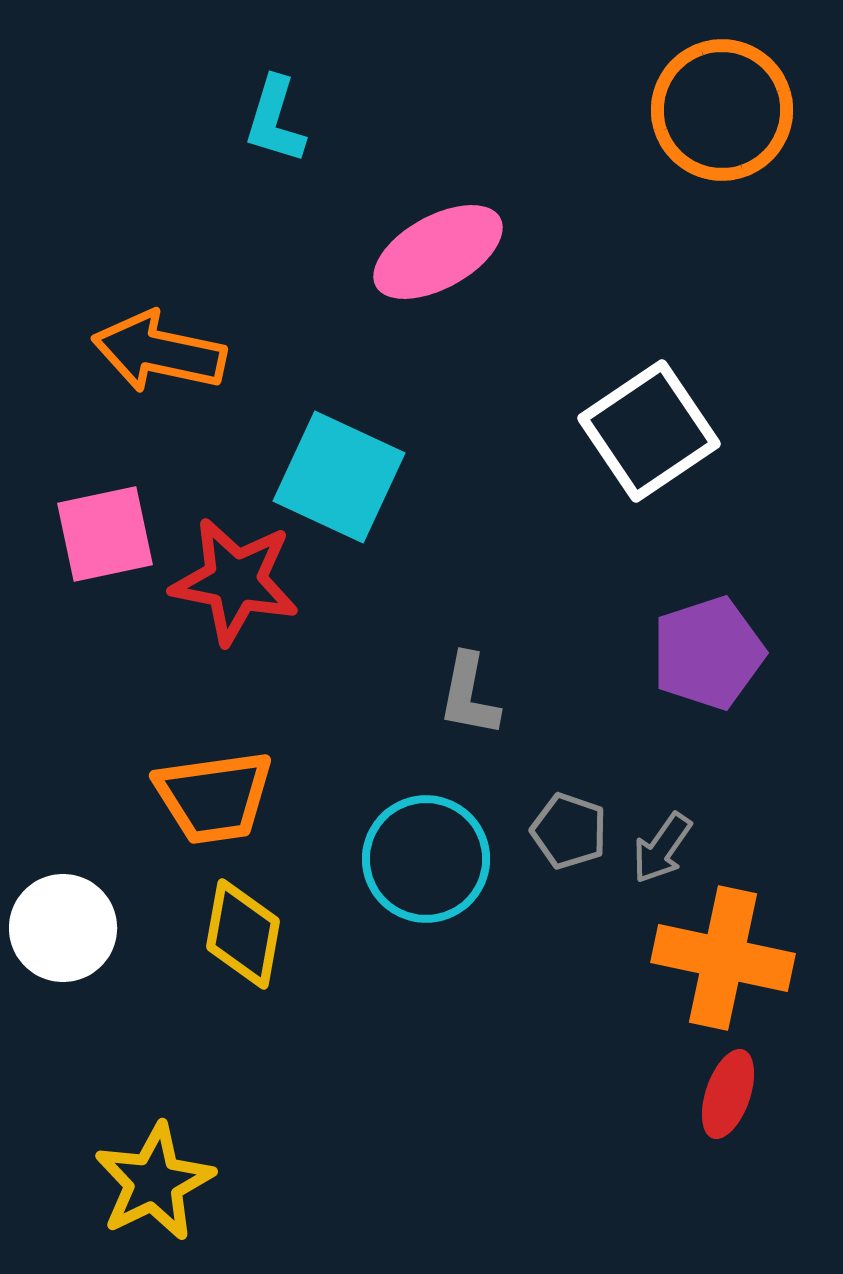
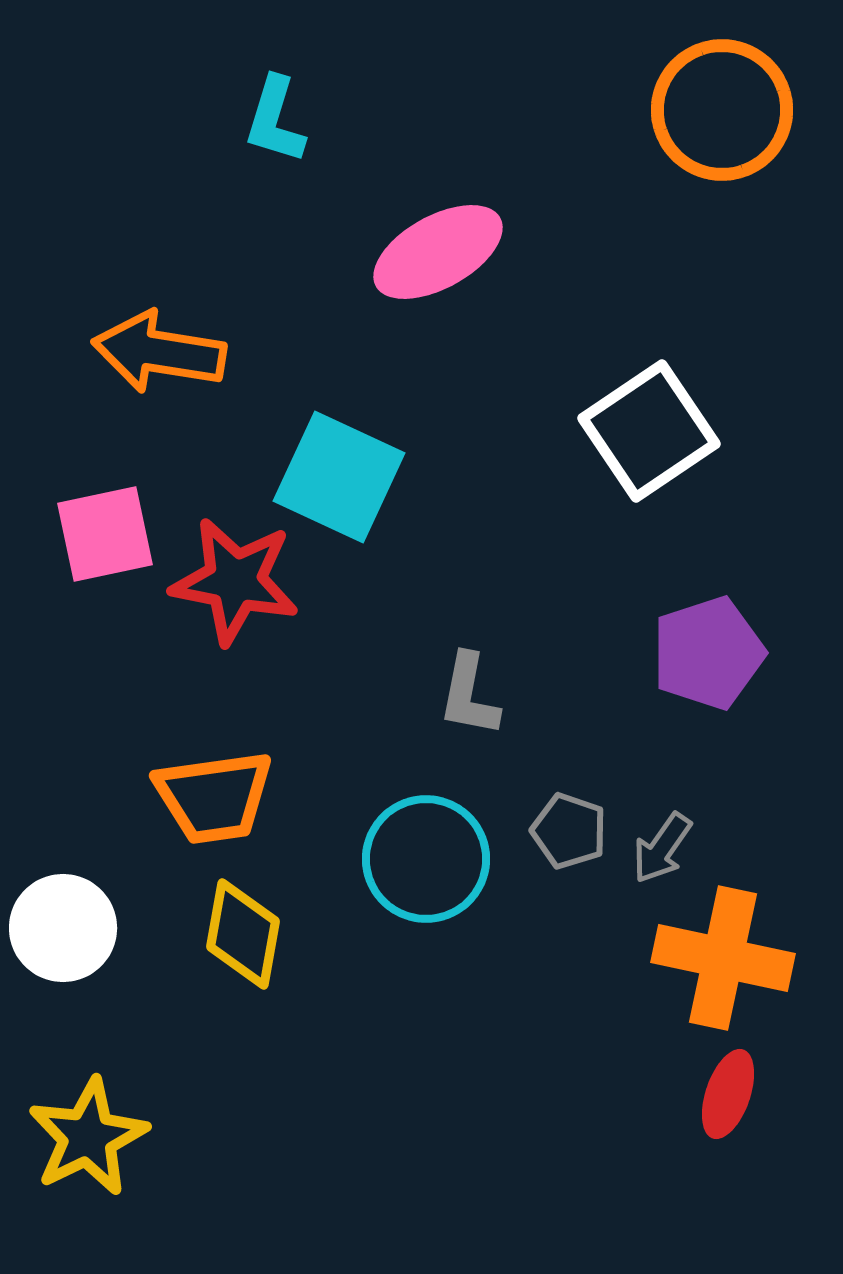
orange arrow: rotated 3 degrees counterclockwise
yellow star: moved 66 px left, 45 px up
